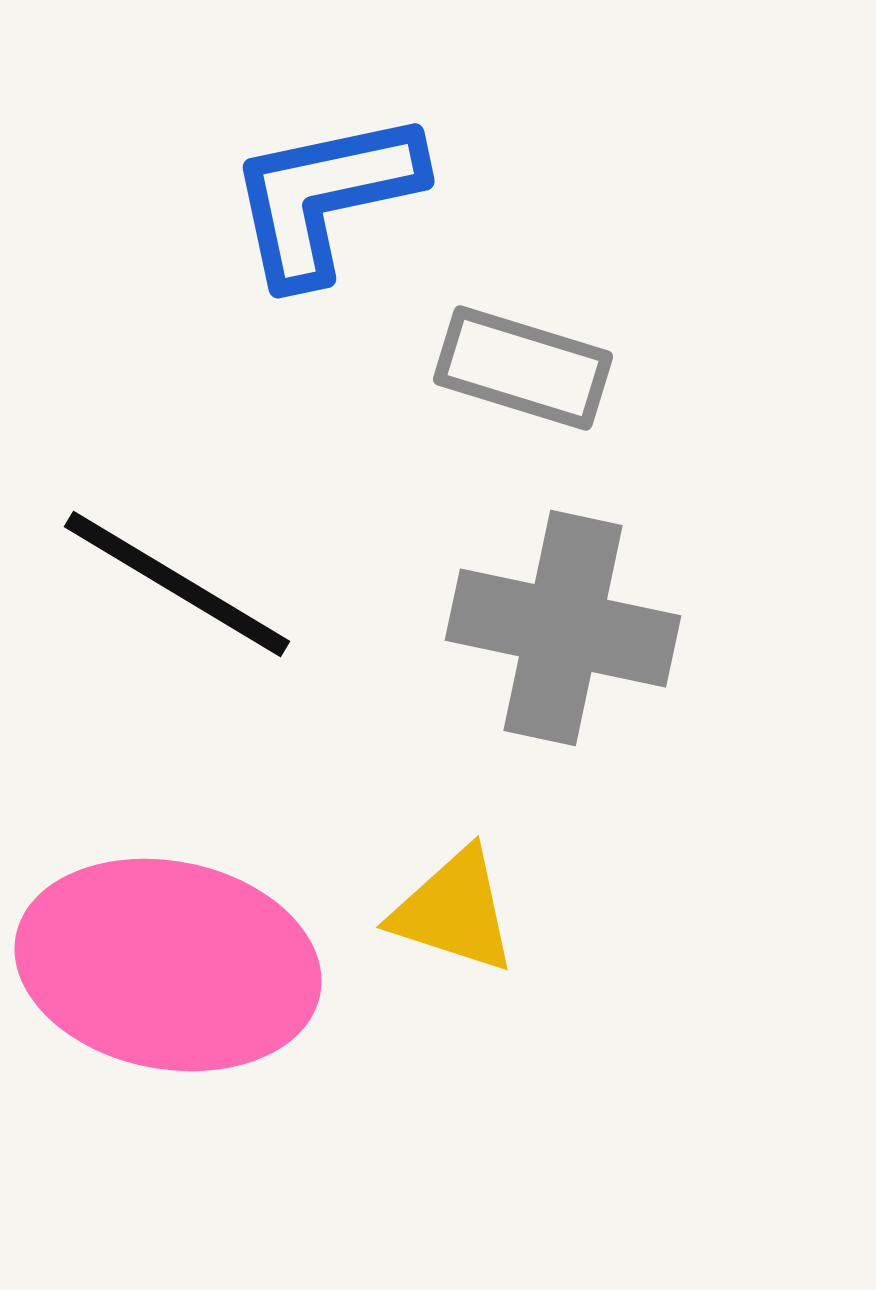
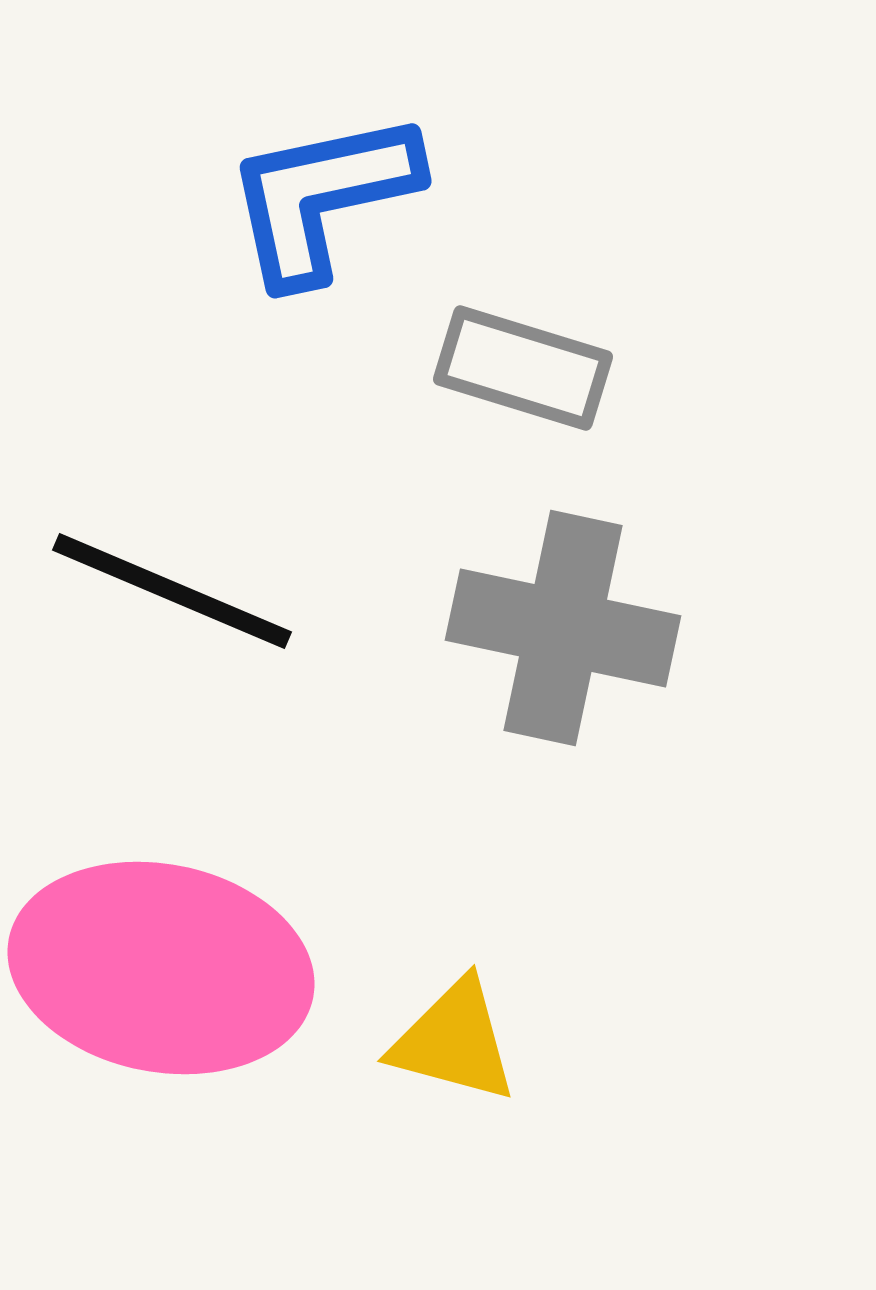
blue L-shape: moved 3 px left
black line: moved 5 px left, 7 px down; rotated 8 degrees counterclockwise
yellow triangle: moved 130 px down; rotated 3 degrees counterclockwise
pink ellipse: moved 7 px left, 3 px down
